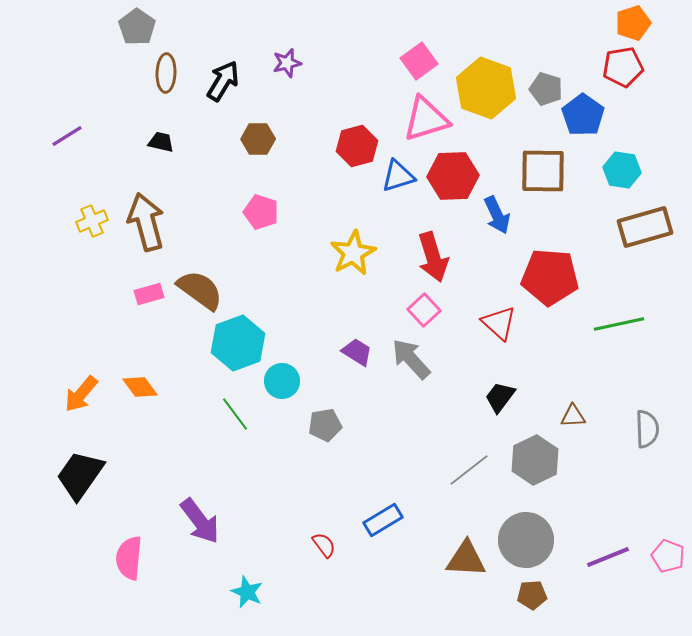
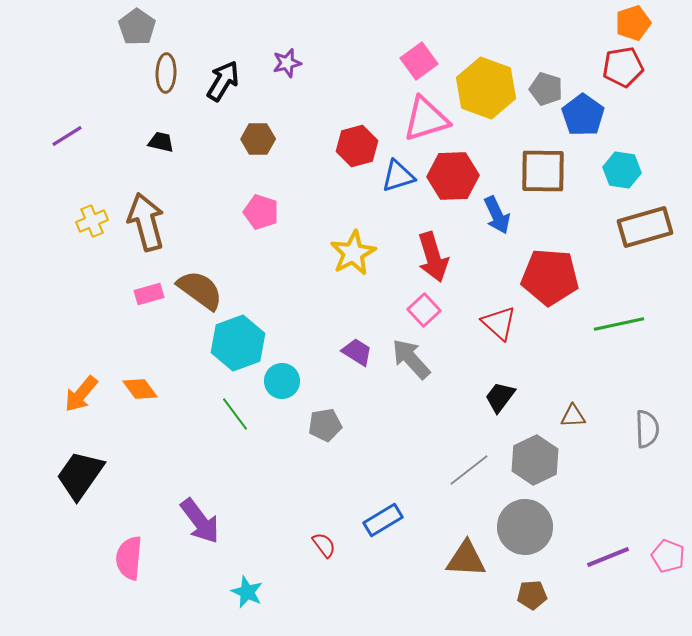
orange diamond at (140, 387): moved 2 px down
gray circle at (526, 540): moved 1 px left, 13 px up
